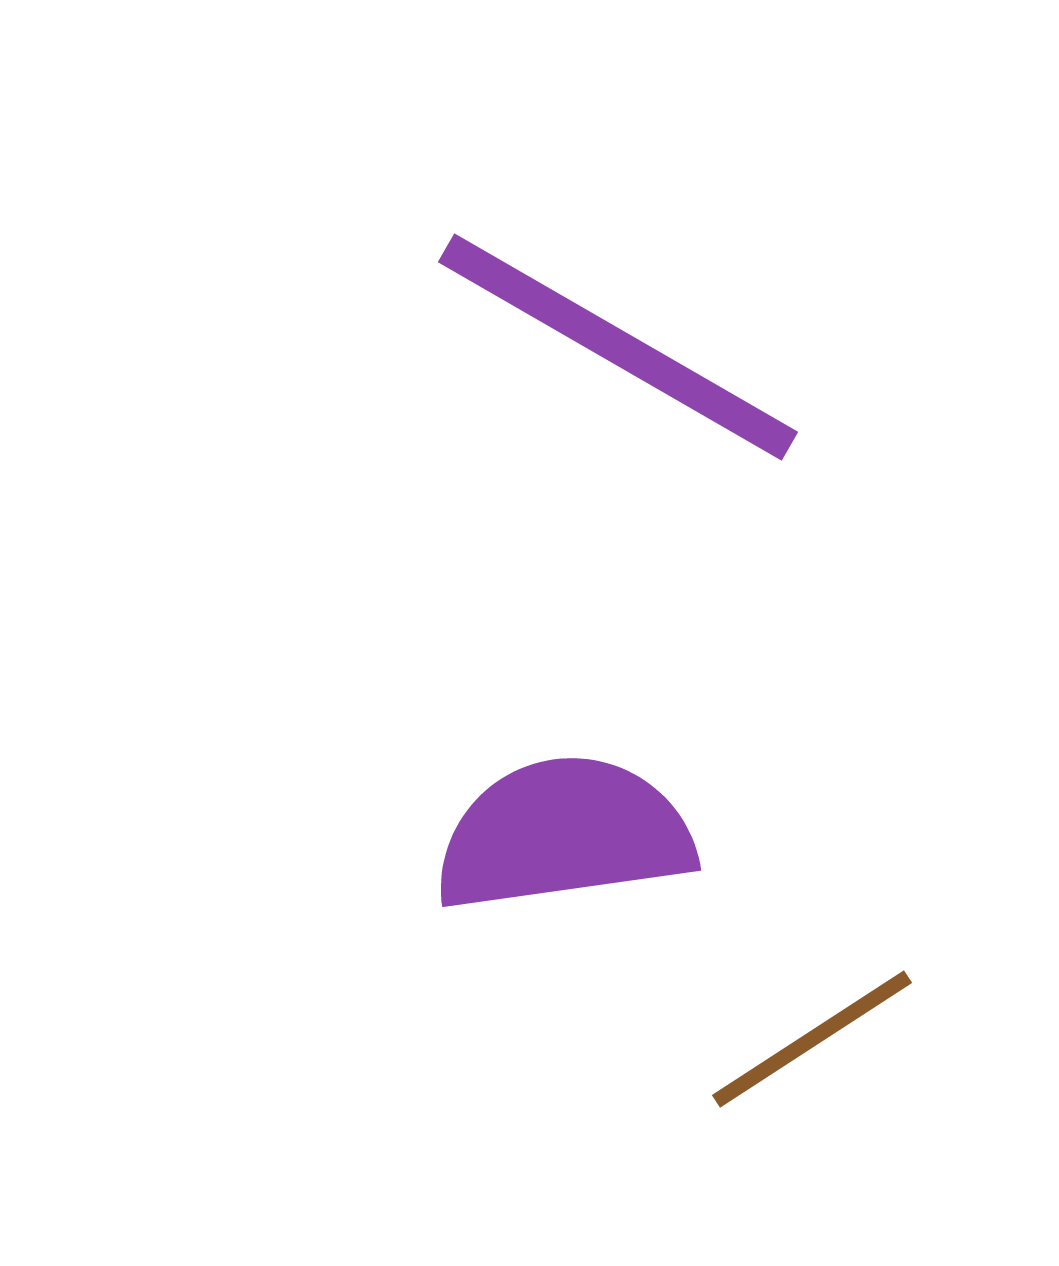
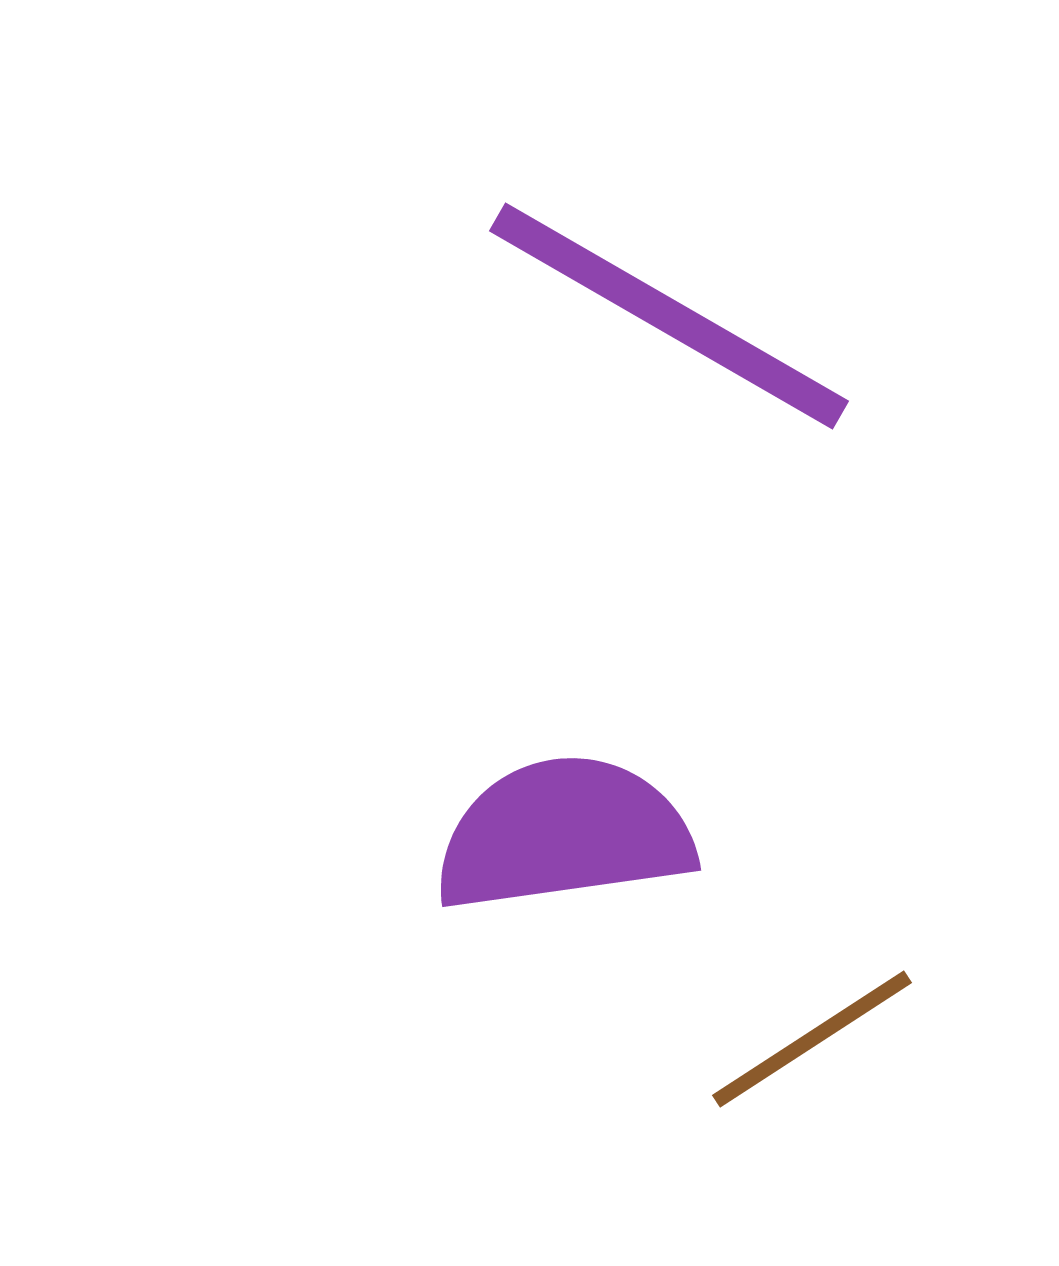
purple line: moved 51 px right, 31 px up
